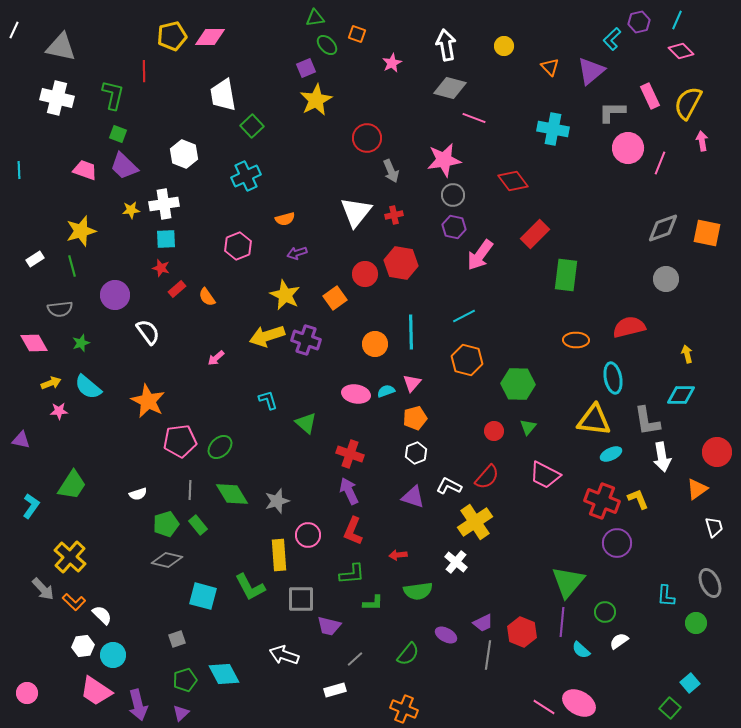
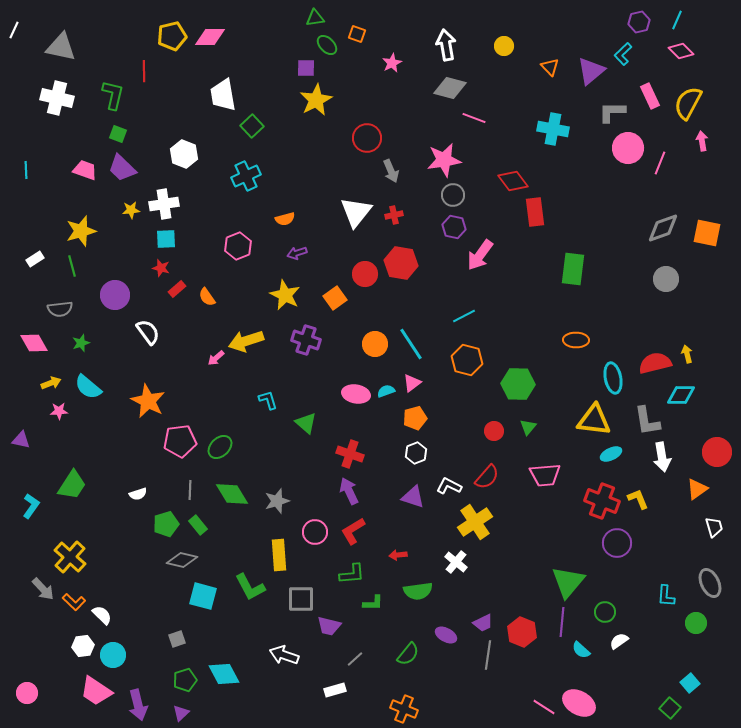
cyan L-shape at (612, 39): moved 11 px right, 15 px down
purple square at (306, 68): rotated 24 degrees clockwise
purple trapezoid at (124, 166): moved 2 px left, 2 px down
cyan line at (19, 170): moved 7 px right
red rectangle at (535, 234): moved 22 px up; rotated 52 degrees counterclockwise
green rectangle at (566, 275): moved 7 px right, 6 px up
red semicircle at (629, 327): moved 26 px right, 36 px down
cyan line at (411, 332): moved 12 px down; rotated 32 degrees counterclockwise
yellow arrow at (267, 336): moved 21 px left, 5 px down
pink triangle at (412, 383): rotated 12 degrees clockwise
pink trapezoid at (545, 475): rotated 32 degrees counterclockwise
red L-shape at (353, 531): rotated 36 degrees clockwise
pink circle at (308, 535): moved 7 px right, 3 px up
gray diamond at (167, 560): moved 15 px right
